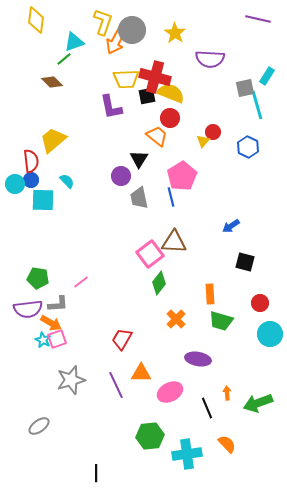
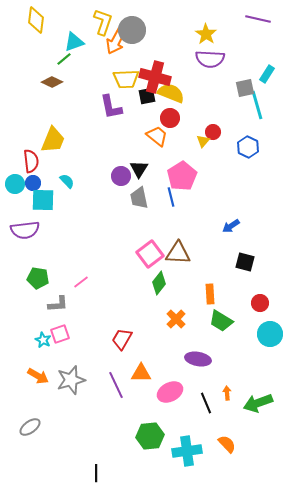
yellow star at (175, 33): moved 31 px right, 1 px down
cyan rectangle at (267, 76): moved 2 px up
brown diamond at (52, 82): rotated 20 degrees counterclockwise
yellow trapezoid at (53, 140): rotated 152 degrees clockwise
black triangle at (139, 159): moved 10 px down
blue circle at (31, 180): moved 2 px right, 3 px down
brown triangle at (174, 242): moved 4 px right, 11 px down
purple semicircle at (28, 309): moved 3 px left, 79 px up
green trapezoid at (221, 321): rotated 15 degrees clockwise
orange arrow at (51, 323): moved 13 px left, 53 px down
pink square at (57, 339): moved 3 px right, 5 px up
black line at (207, 408): moved 1 px left, 5 px up
gray ellipse at (39, 426): moved 9 px left, 1 px down
cyan cross at (187, 454): moved 3 px up
